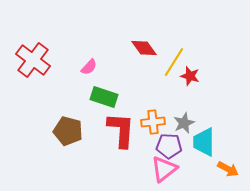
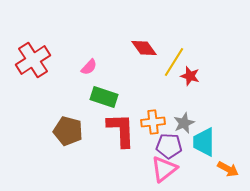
red cross: rotated 20 degrees clockwise
red L-shape: rotated 6 degrees counterclockwise
